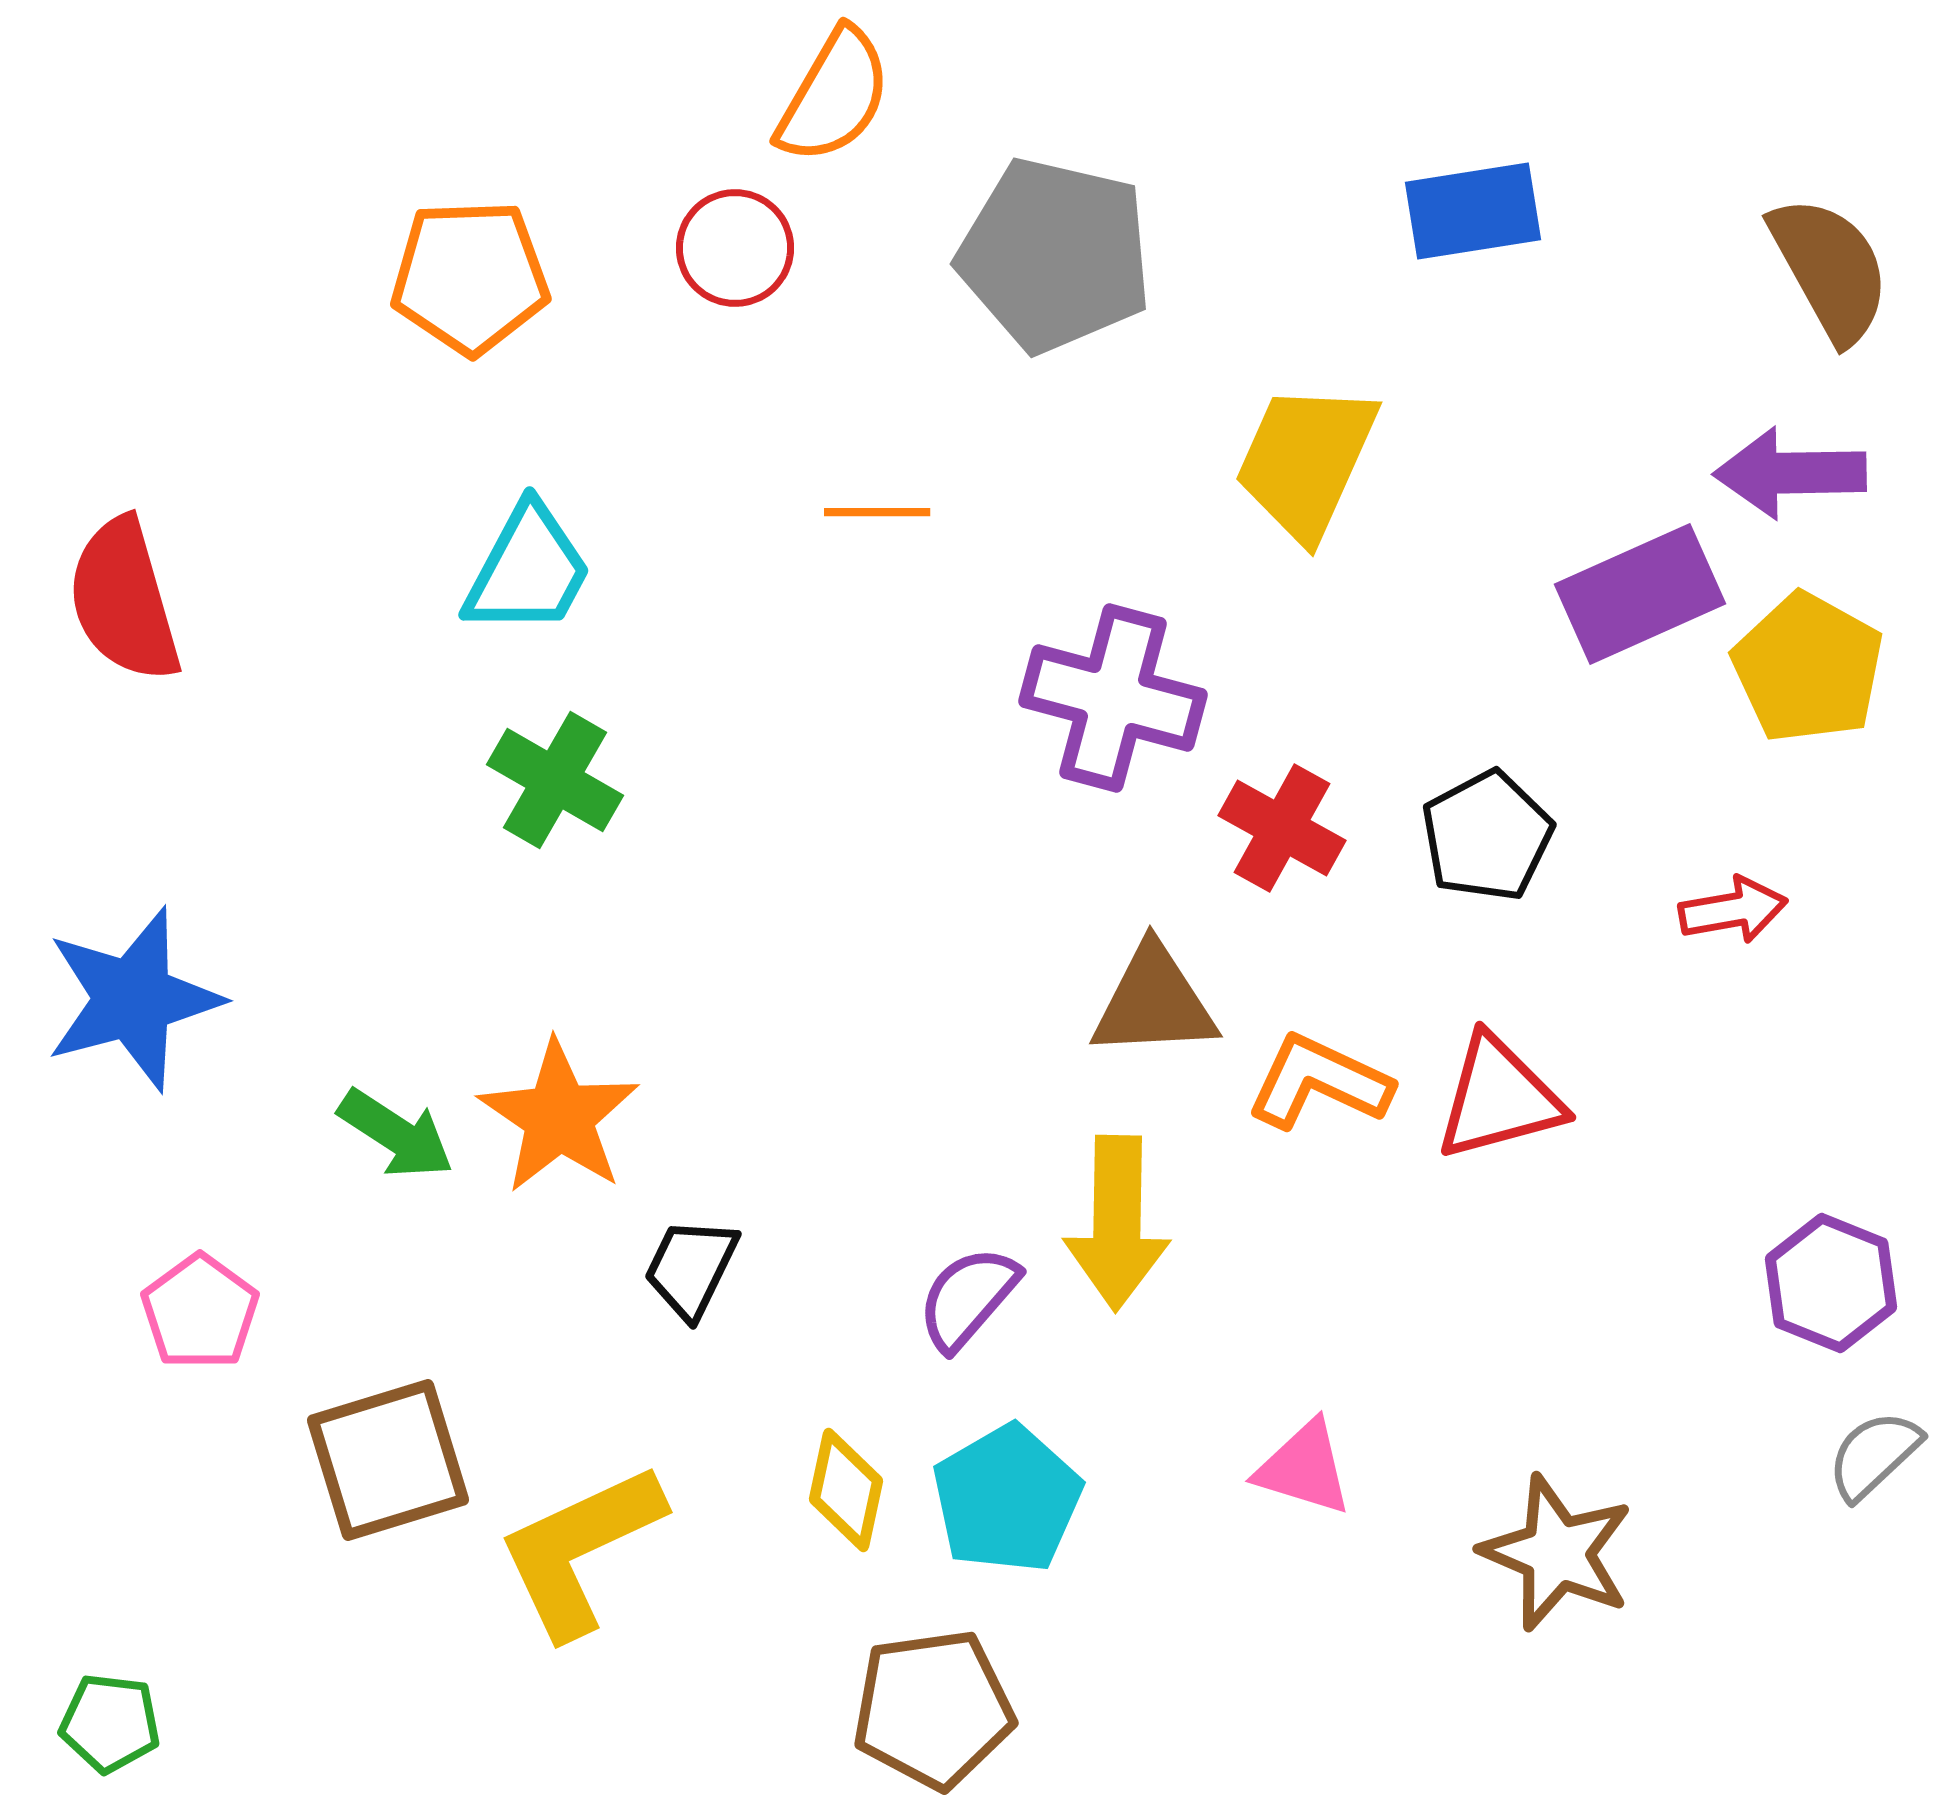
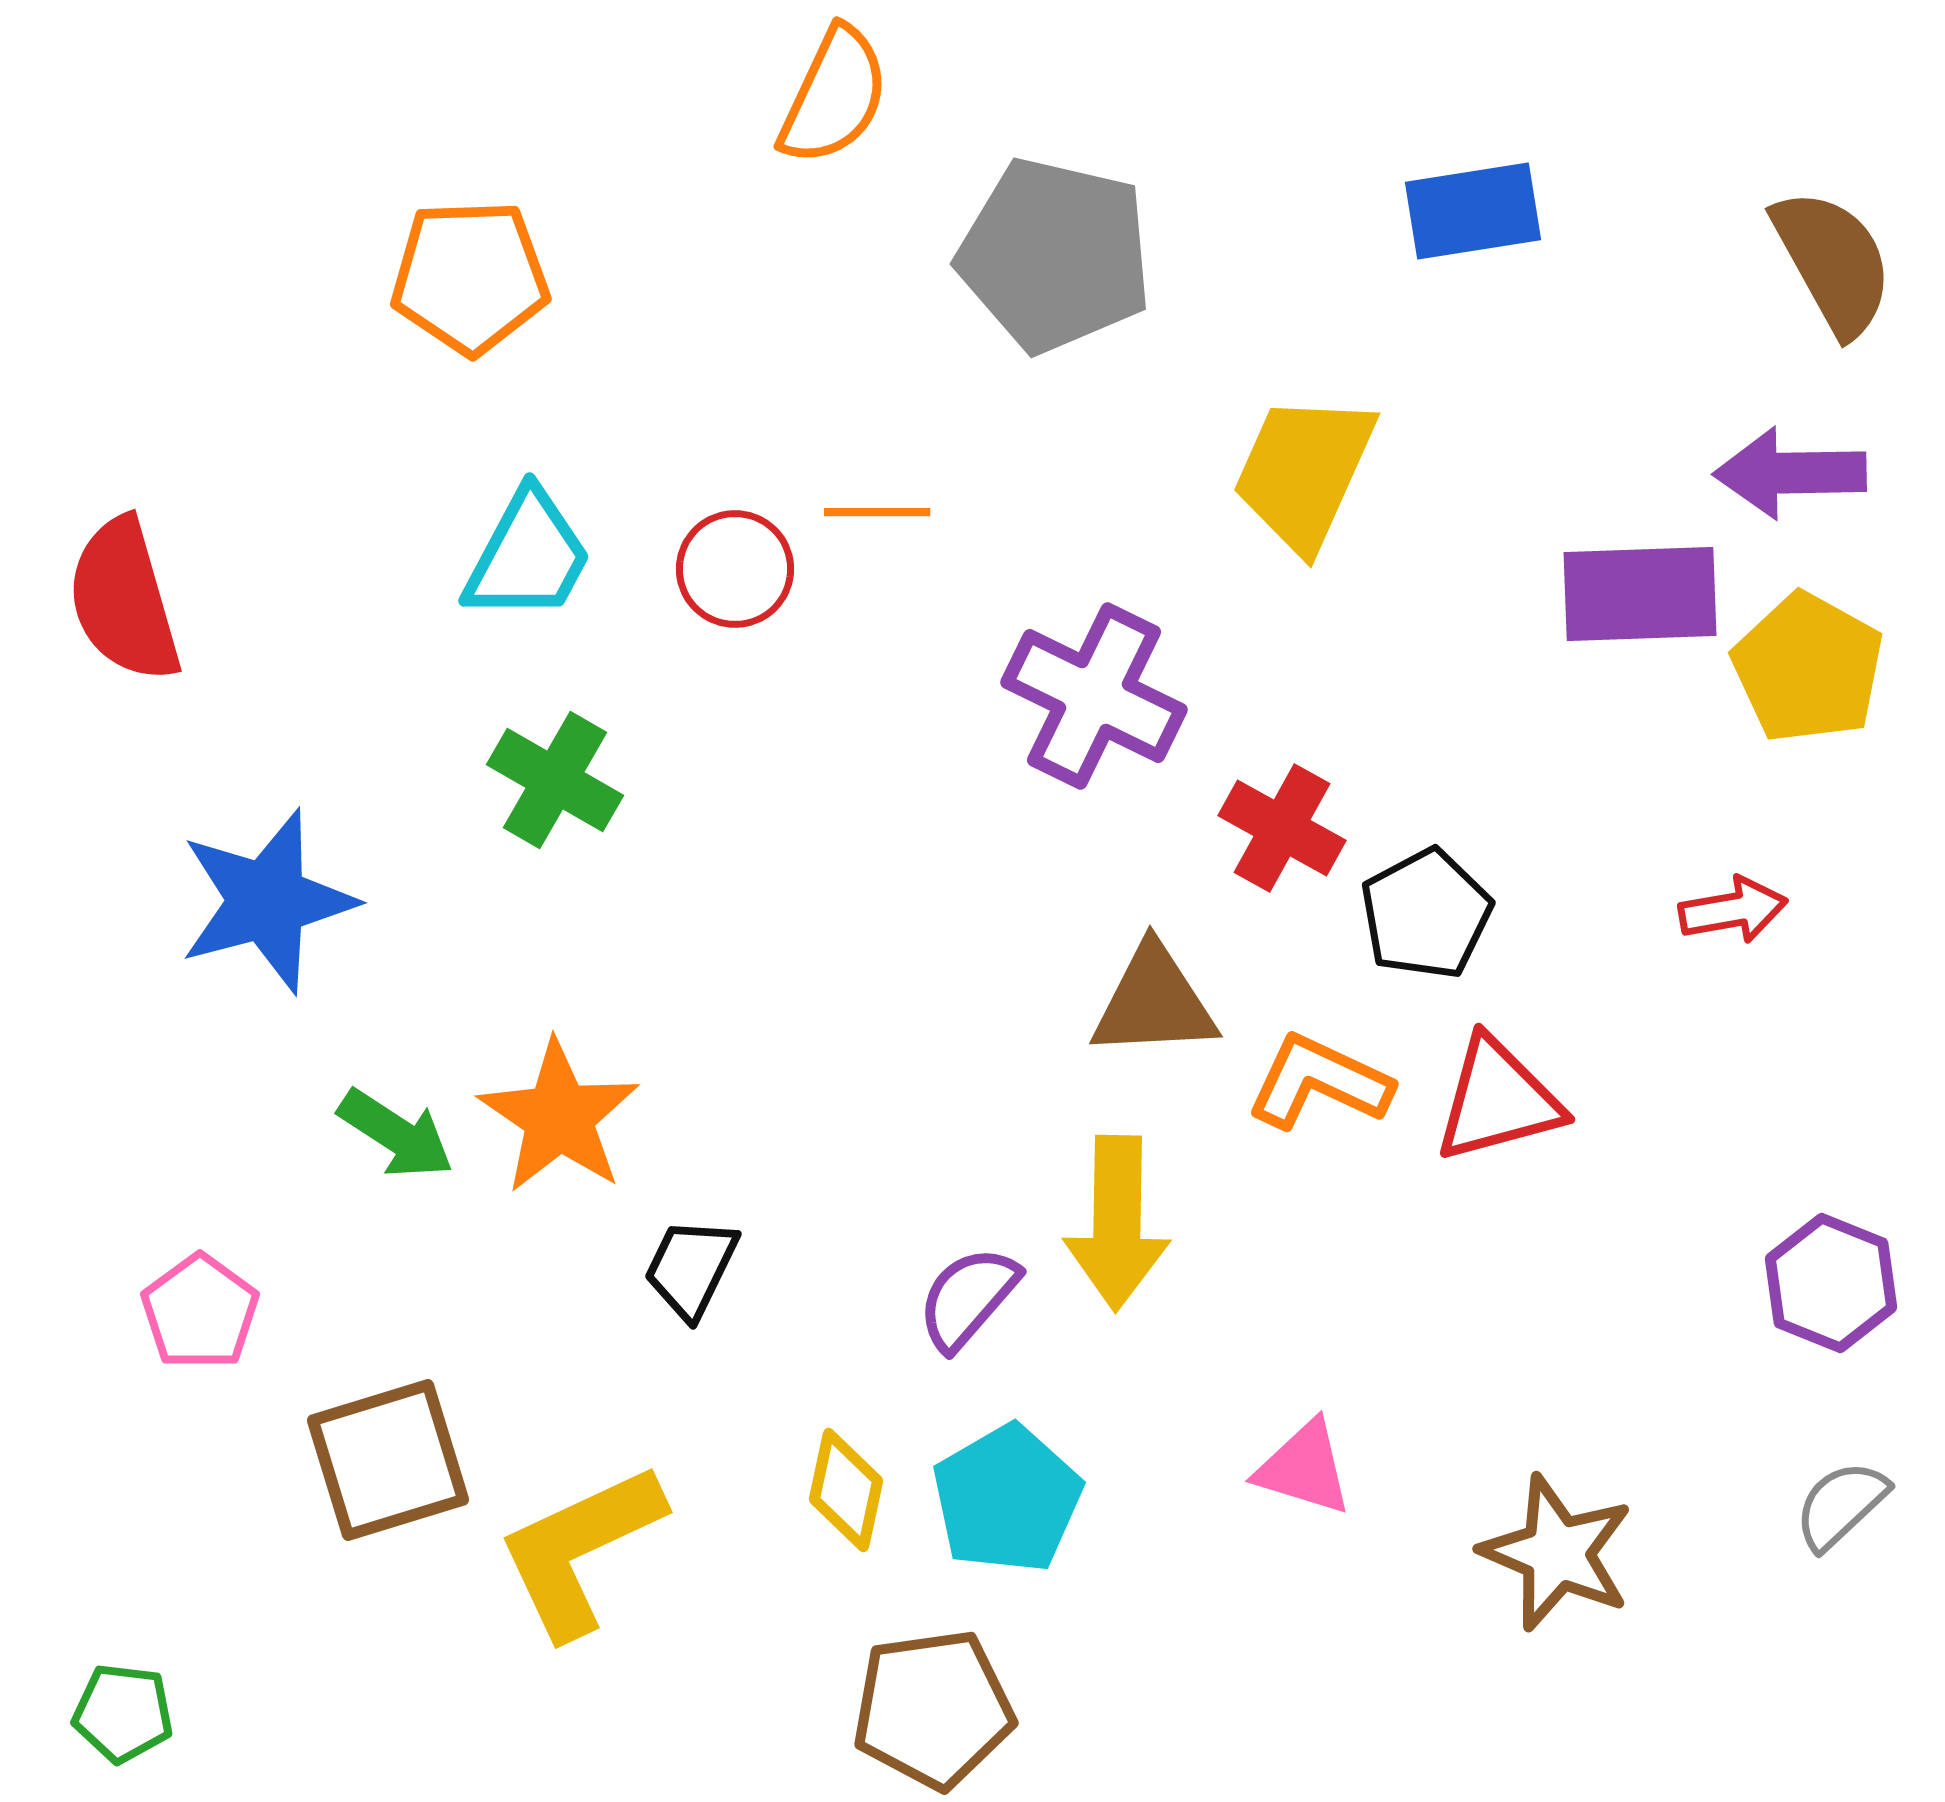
orange semicircle: rotated 5 degrees counterclockwise
red circle: moved 321 px down
brown semicircle: moved 3 px right, 7 px up
yellow trapezoid: moved 2 px left, 11 px down
cyan trapezoid: moved 14 px up
purple rectangle: rotated 22 degrees clockwise
purple cross: moved 19 px left, 2 px up; rotated 11 degrees clockwise
black pentagon: moved 61 px left, 78 px down
blue star: moved 134 px right, 98 px up
red triangle: moved 1 px left, 2 px down
gray semicircle: moved 33 px left, 50 px down
green pentagon: moved 13 px right, 10 px up
